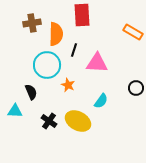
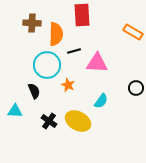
brown cross: rotated 12 degrees clockwise
black line: moved 1 px down; rotated 56 degrees clockwise
black semicircle: moved 3 px right, 1 px up
